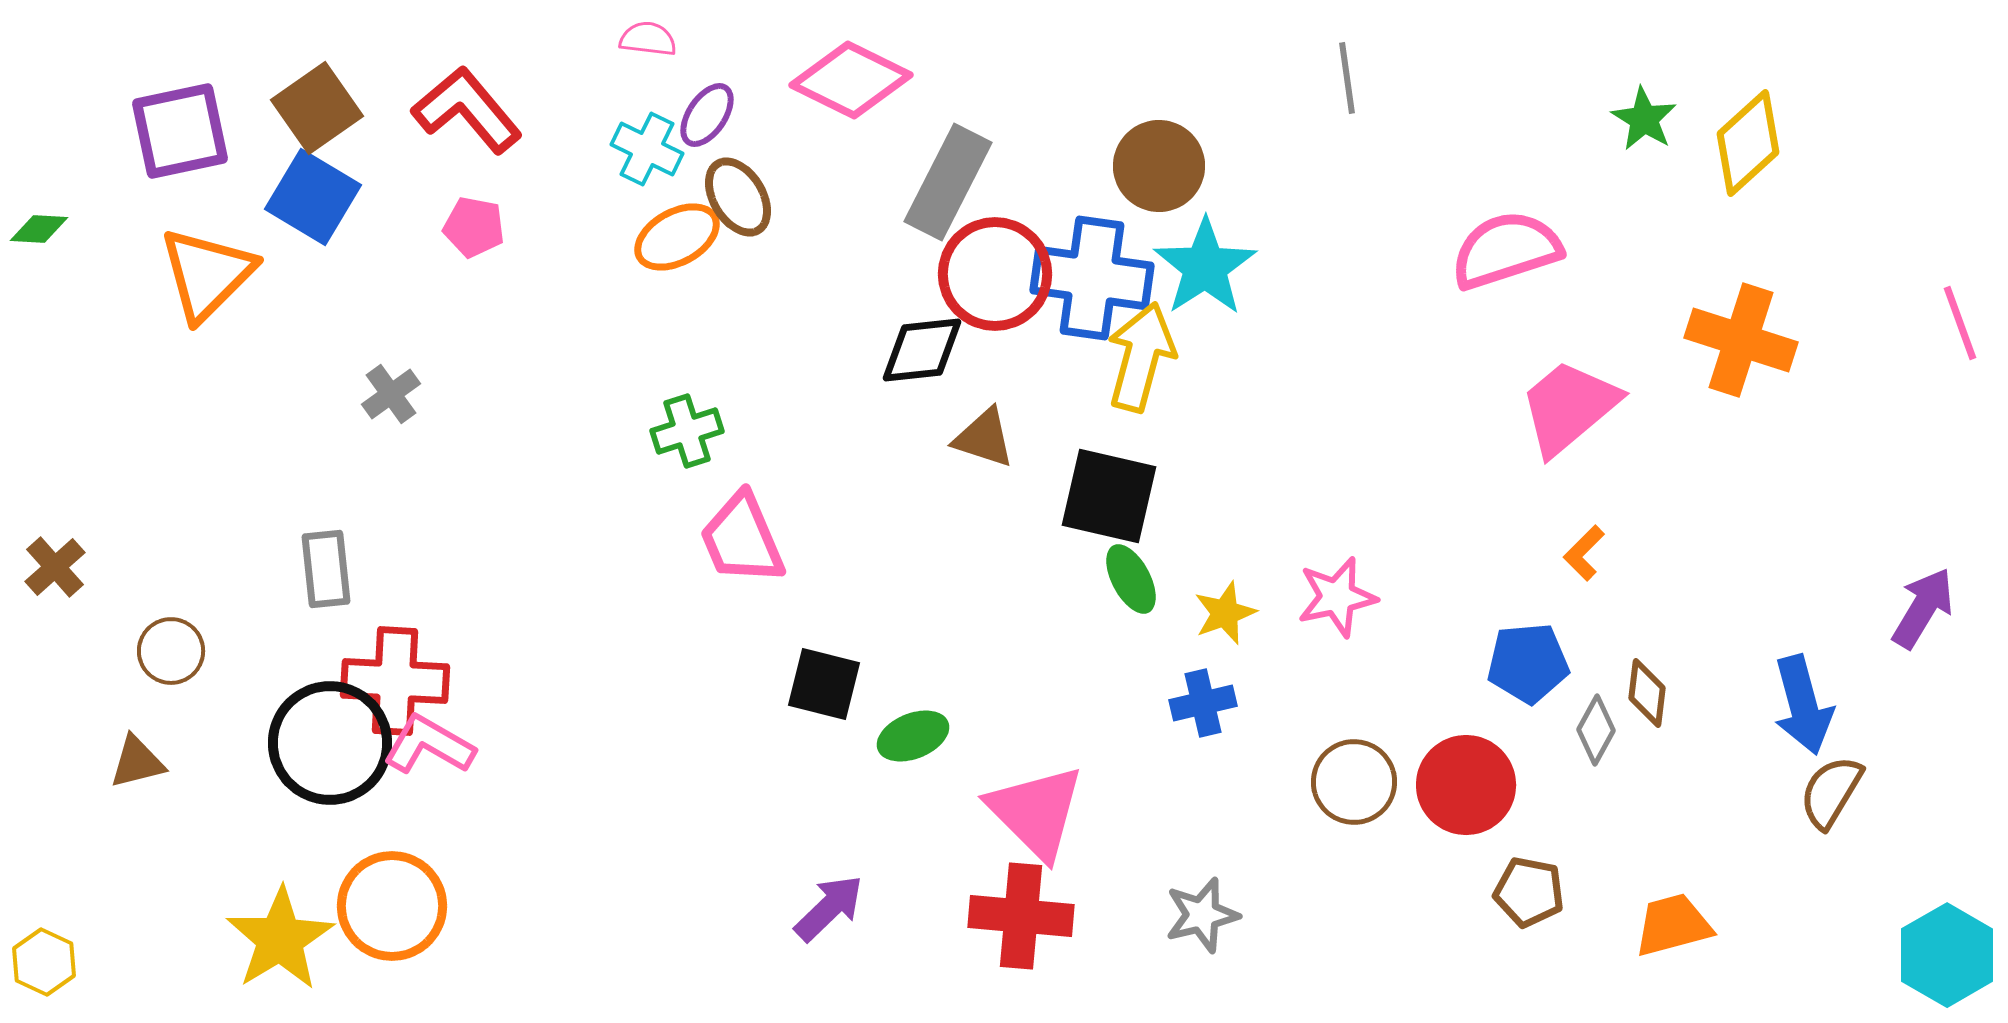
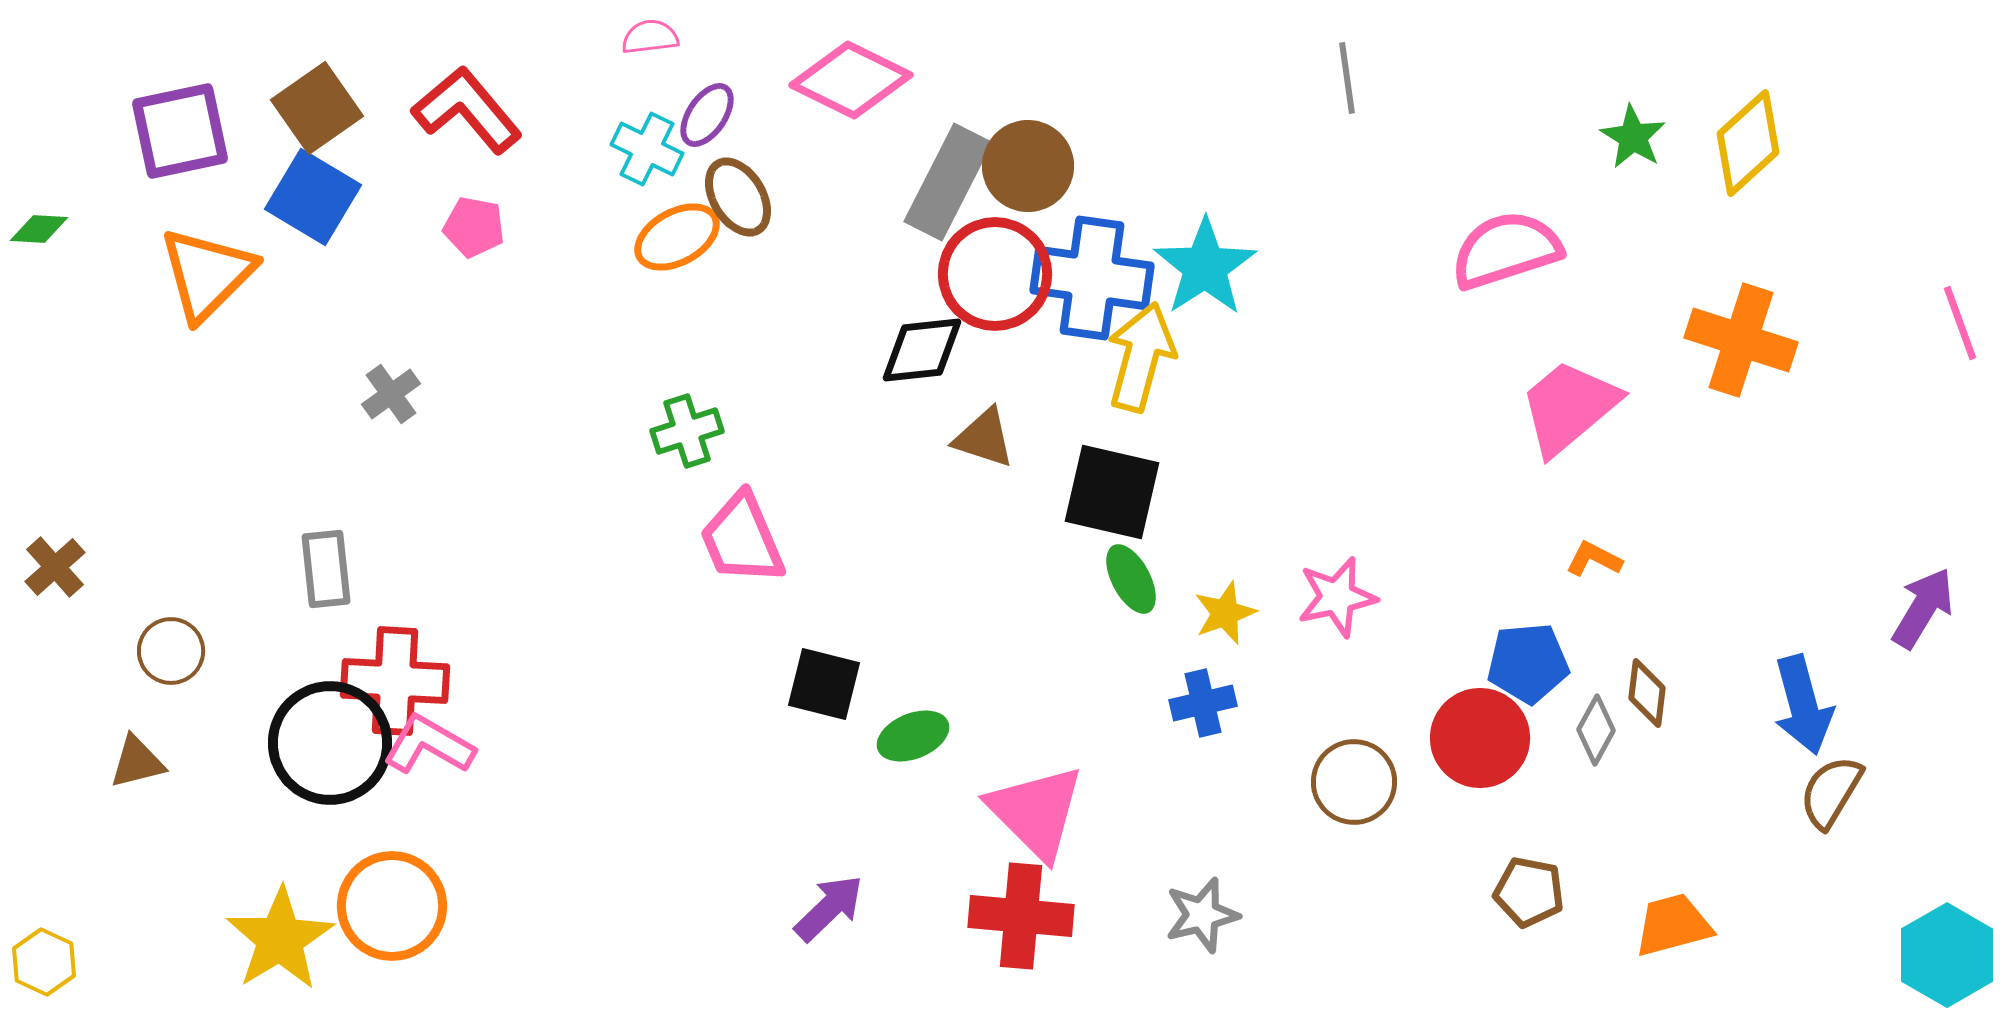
pink semicircle at (648, 39): moved 2 px right, 2 px up; rotated 14 degrees counterclockwise
green star at (1644, 119): moved 11 px left, 18 px down
brown circle at (1159, 166): moved 131 px left
black square at (1109, 496): moved 3 px right, 4 px up
orange L-shape at (1584, 553): moved 10 px right, 6 px down; rotated 72 degrees clockwise
red circle at (1466, 785): moved 14 px right, 47 px up
